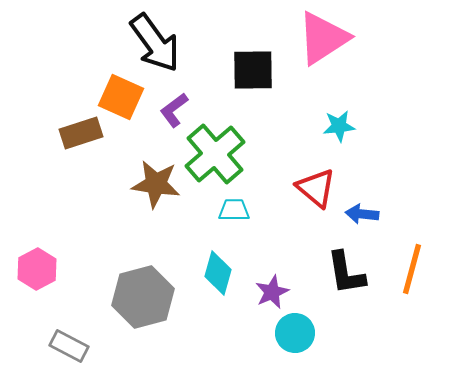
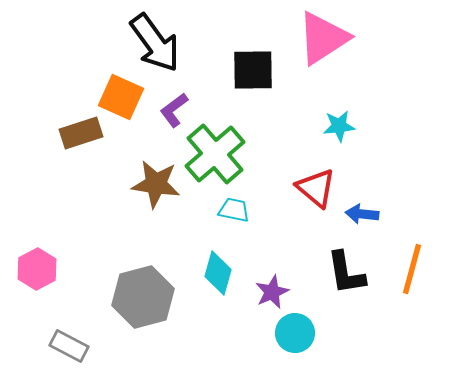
cyan trapezoid: rotated 12 degrees clockwise
